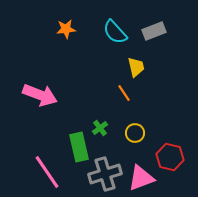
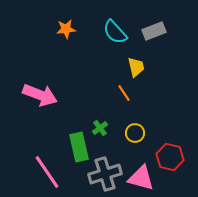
pink triangle: rotated 36 degrees clockwise
